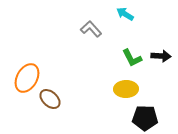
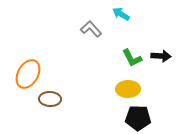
cyan arrow: moved 4 px left
orange ellipse: moved 1 px right, 4 px up
yellow ellipse: moved 2 px right
brown ellipse: rotated 40 degrees counterclockwise
black pentagon: moved 7 px left
